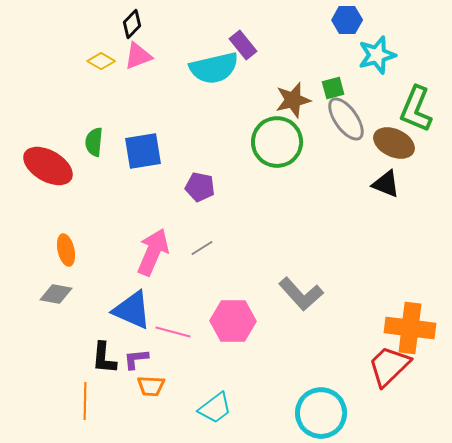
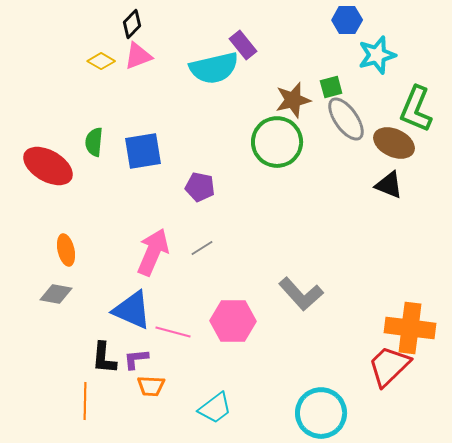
green square: moved 2 px left, 1 px up
black triangle: moved 3 px right, 1 px down
